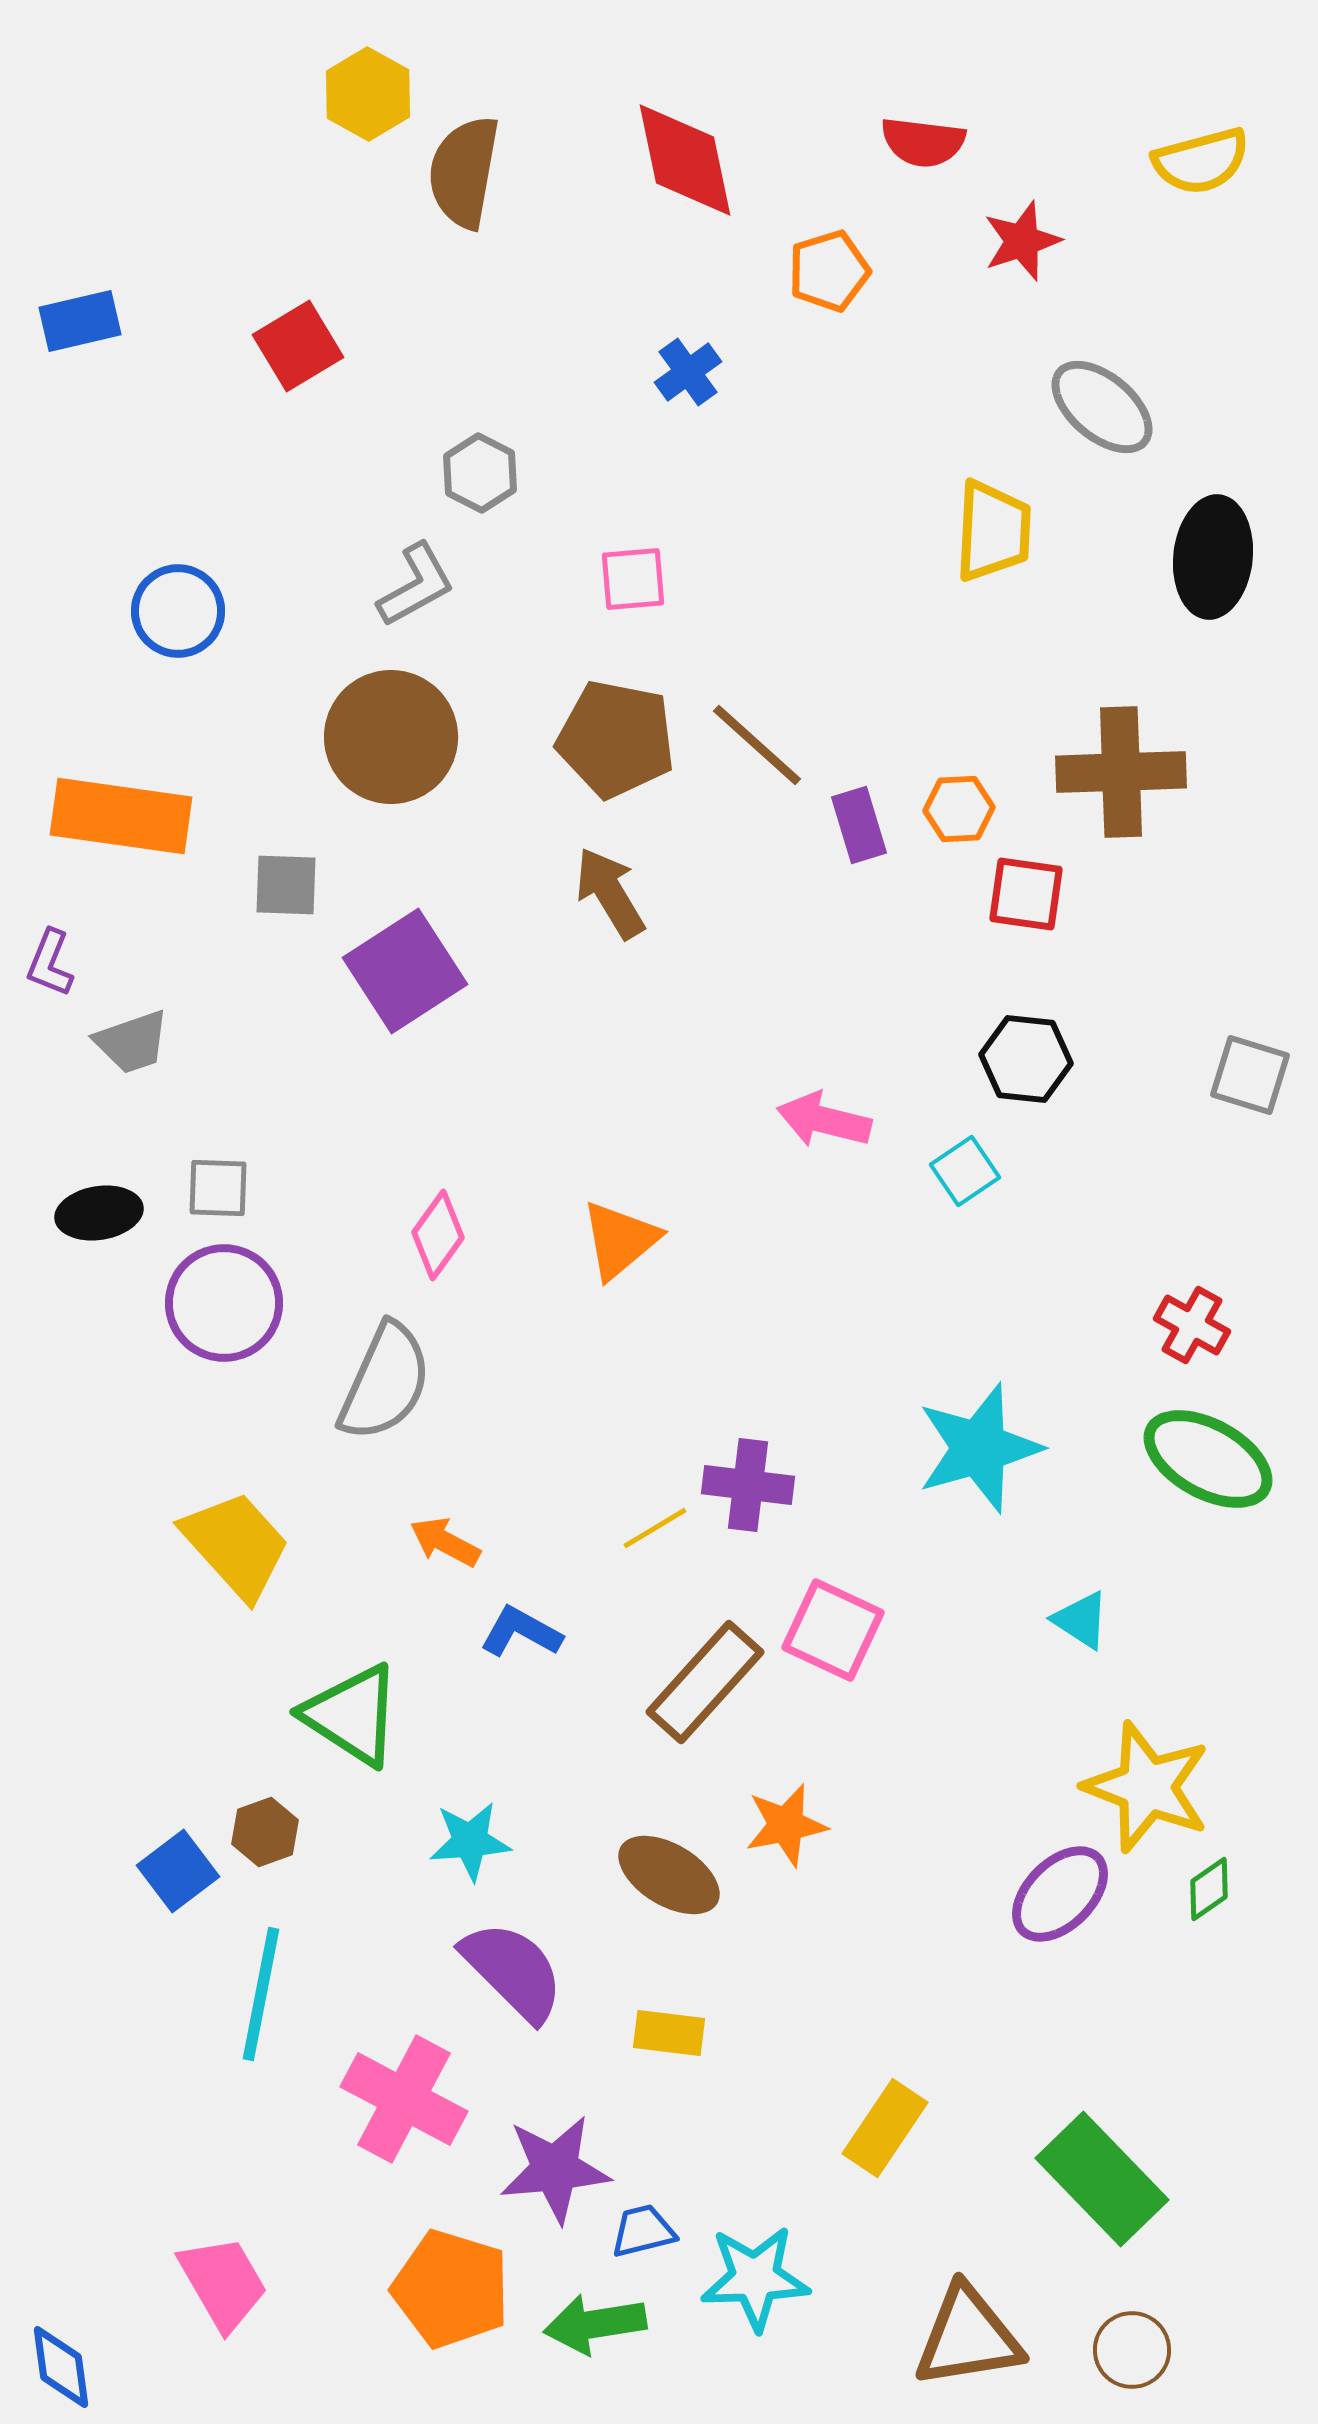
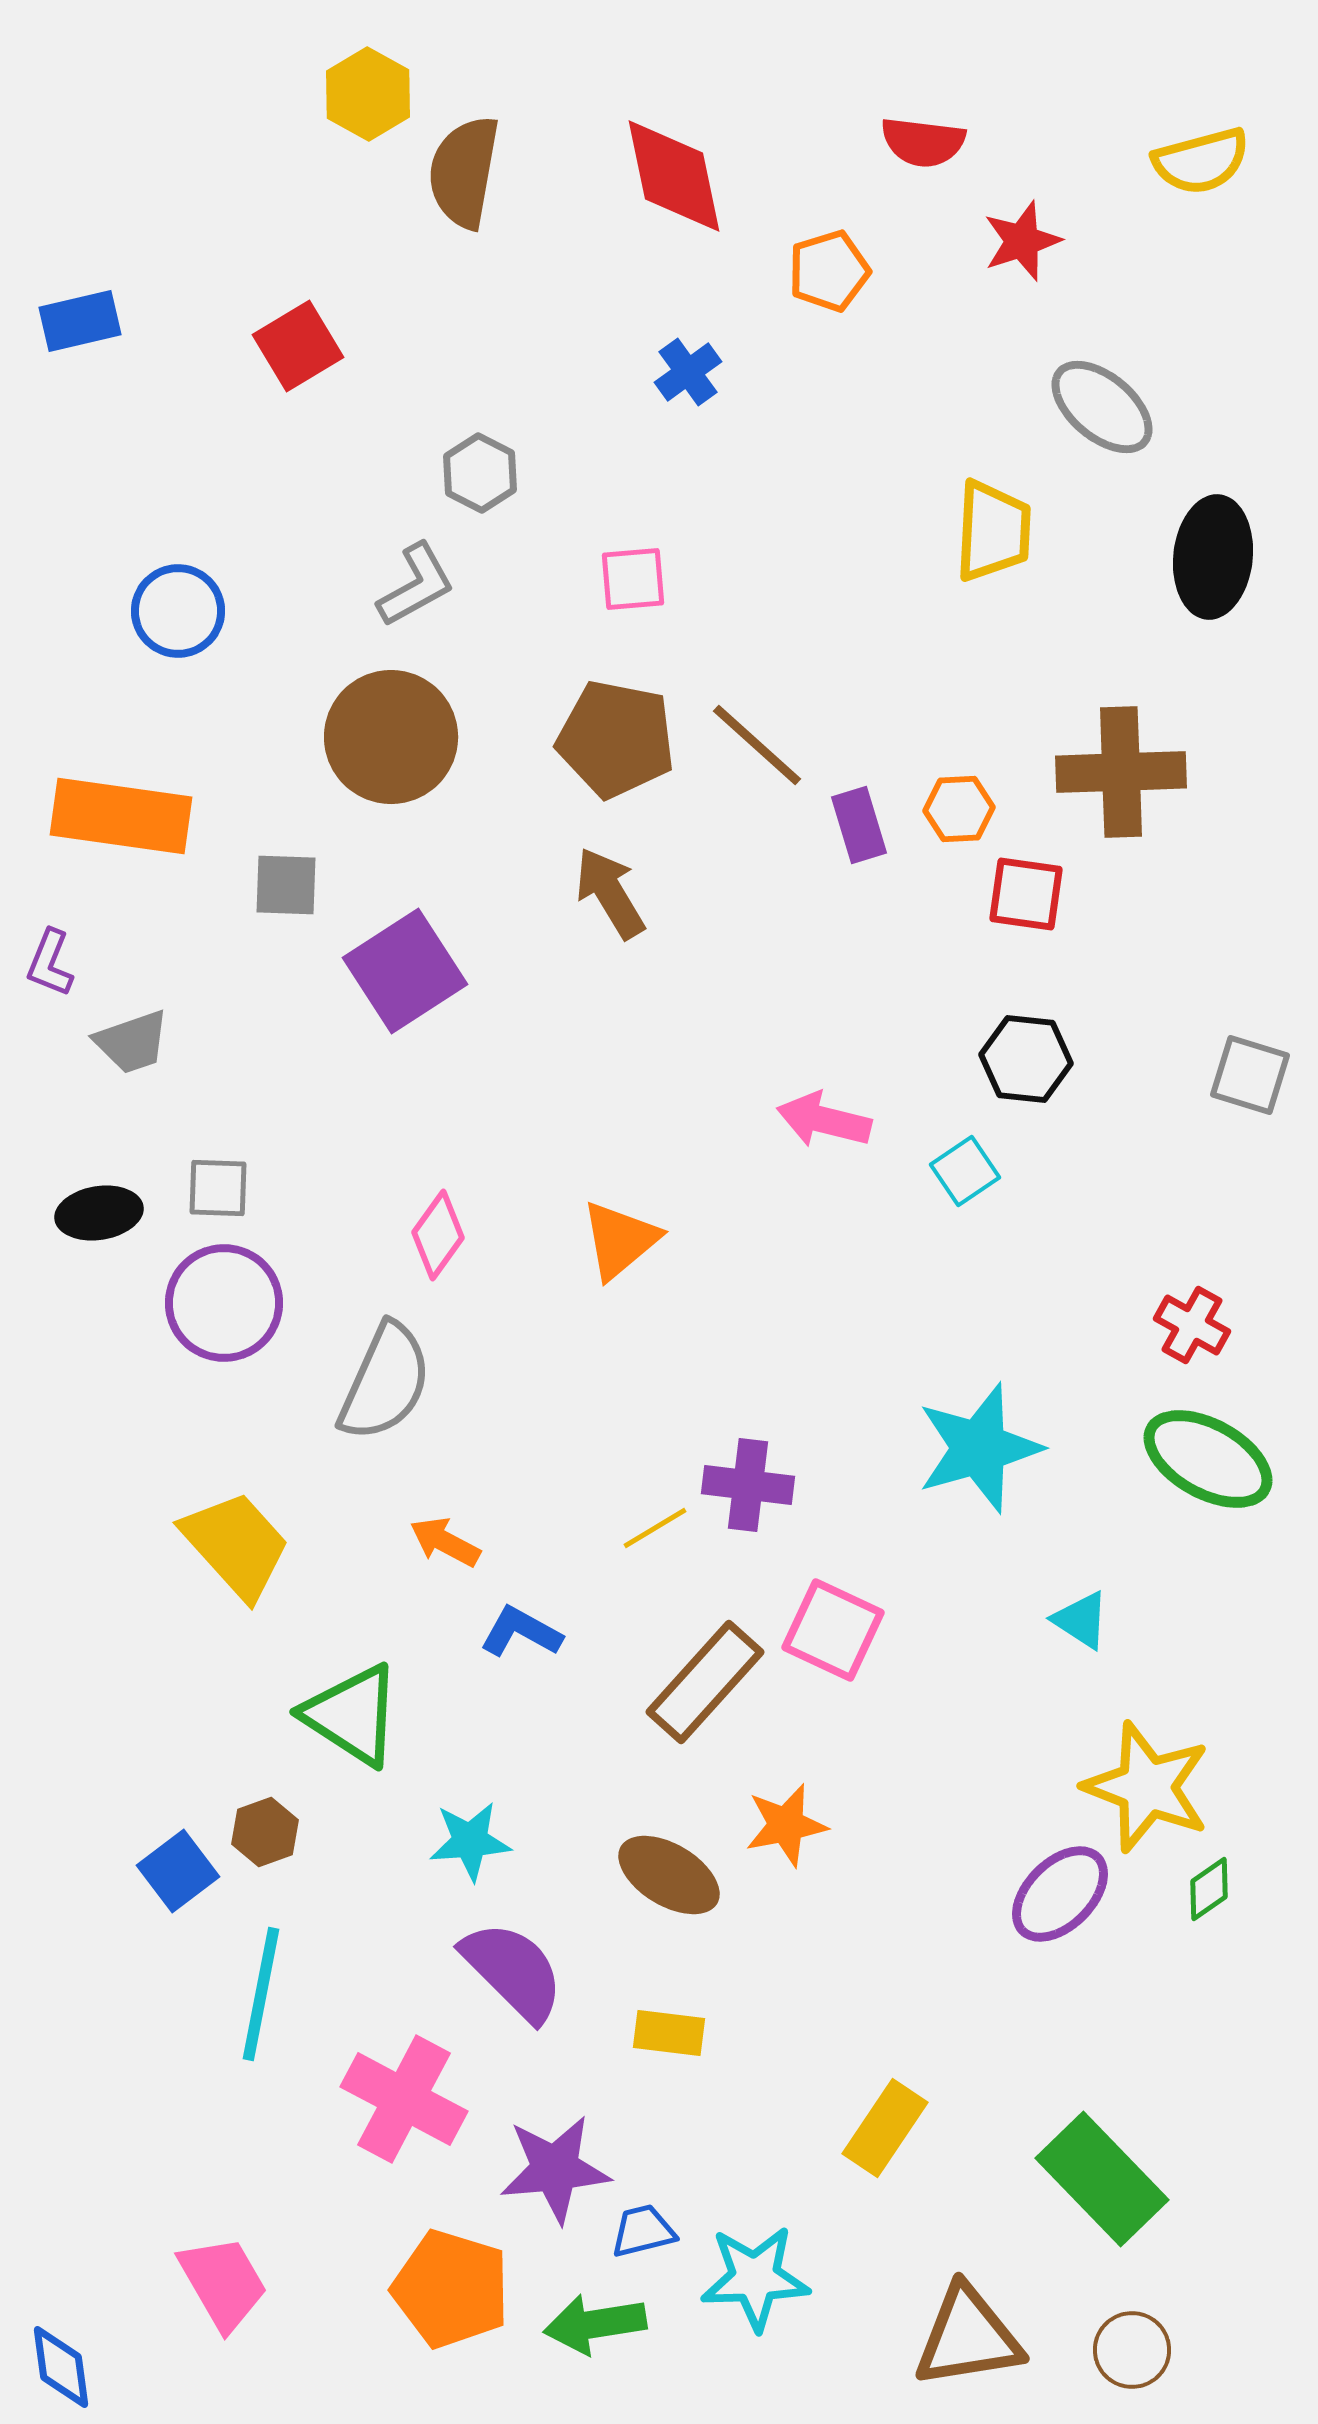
red diamond at (685, 160): moved 11 px left, 16 px down
